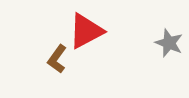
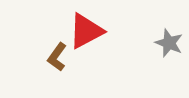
brown L-shape: moved 2 px up
